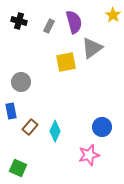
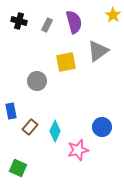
gray rectangle: moved 2 px left, 1 px up
gray triangle: moved 6 px right, 3 px down
gray circle: moved 16 px right, 1 px up
pink star: moved 11 px left, 5 px up
